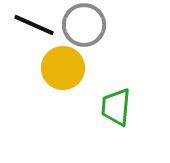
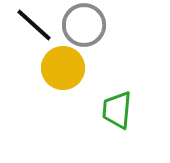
black line: rotated 18 degrees clockwise
green trapezoid: moved 1 px right, 3 px down
